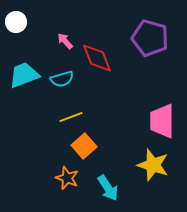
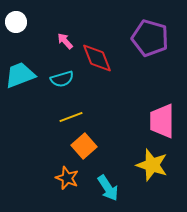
cyan trapezoid: moved 4 px left
yellow star: moved 1 px left
